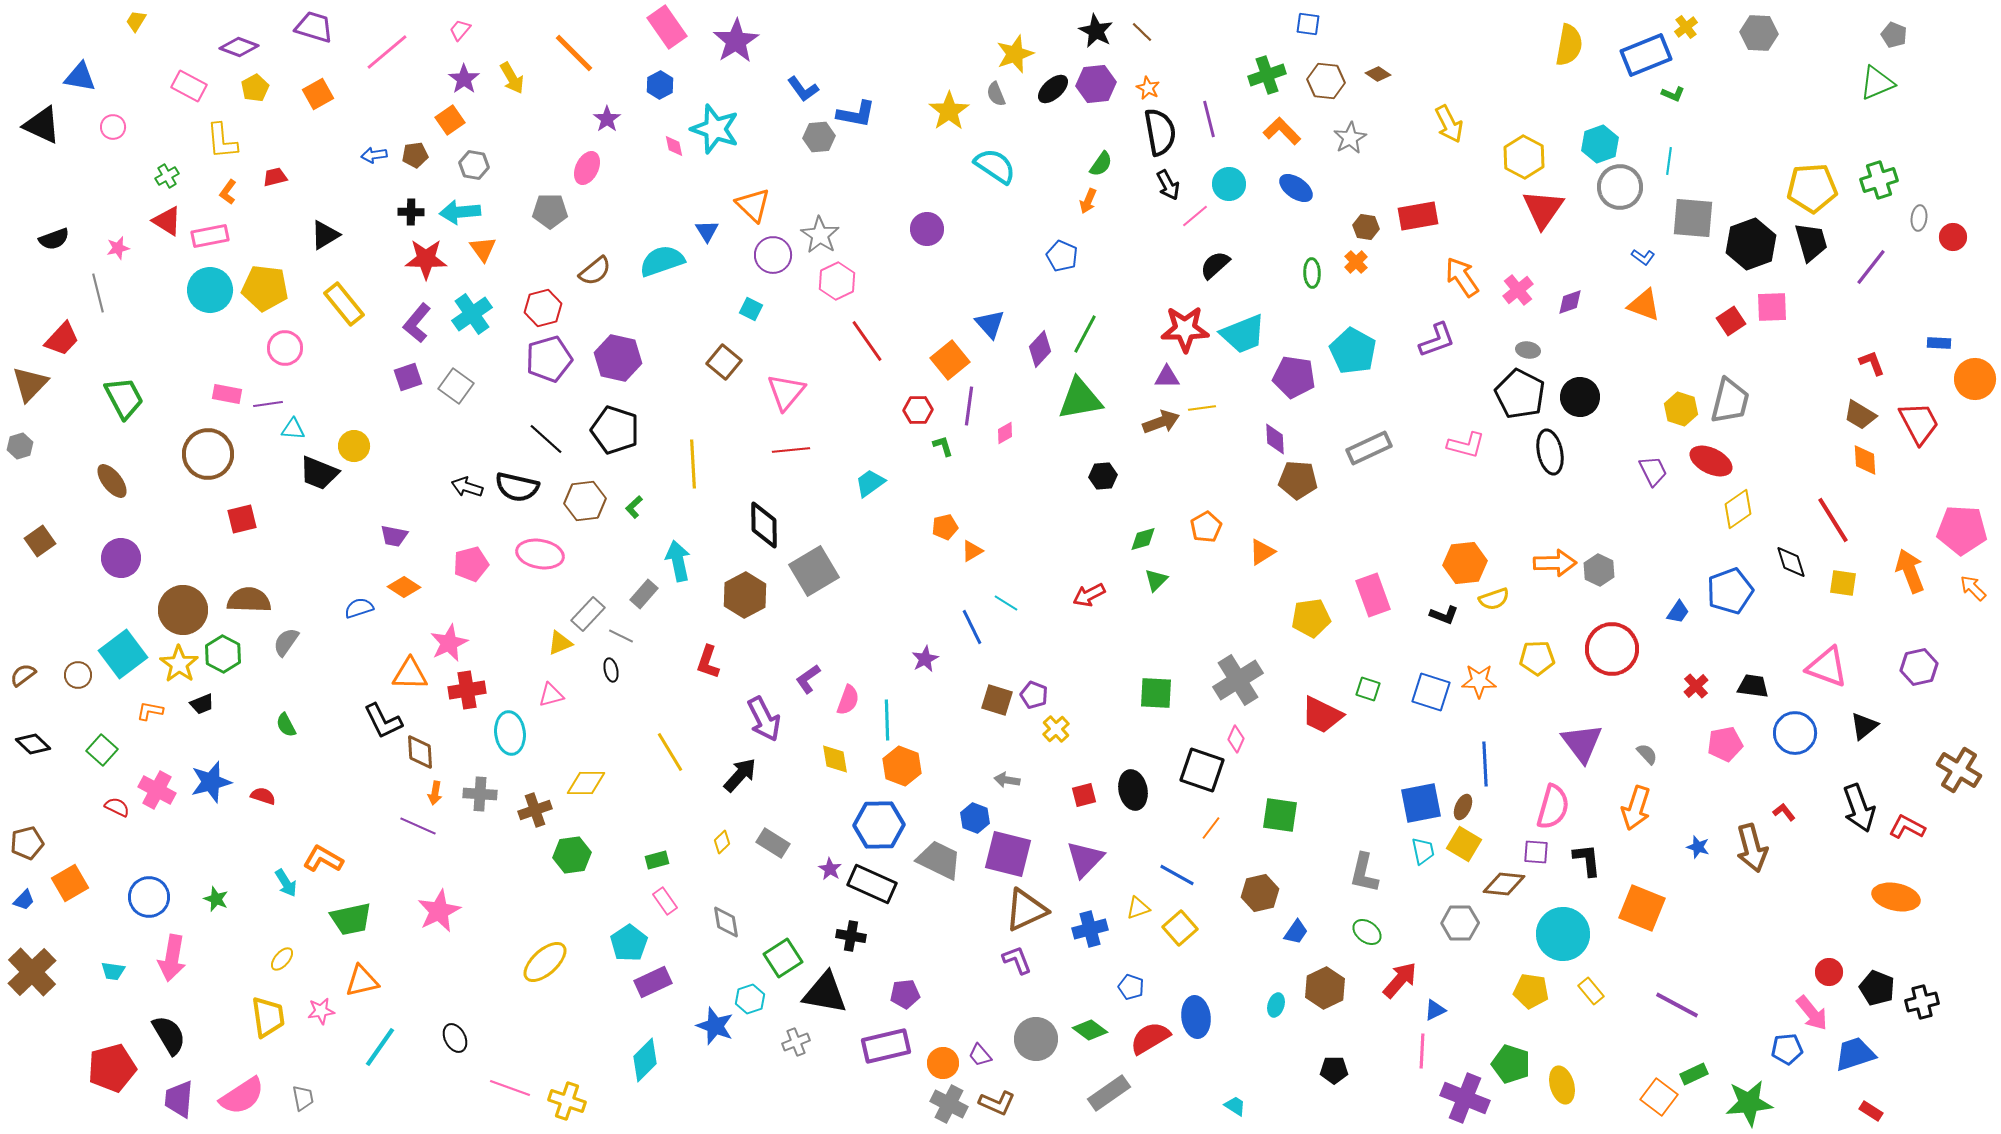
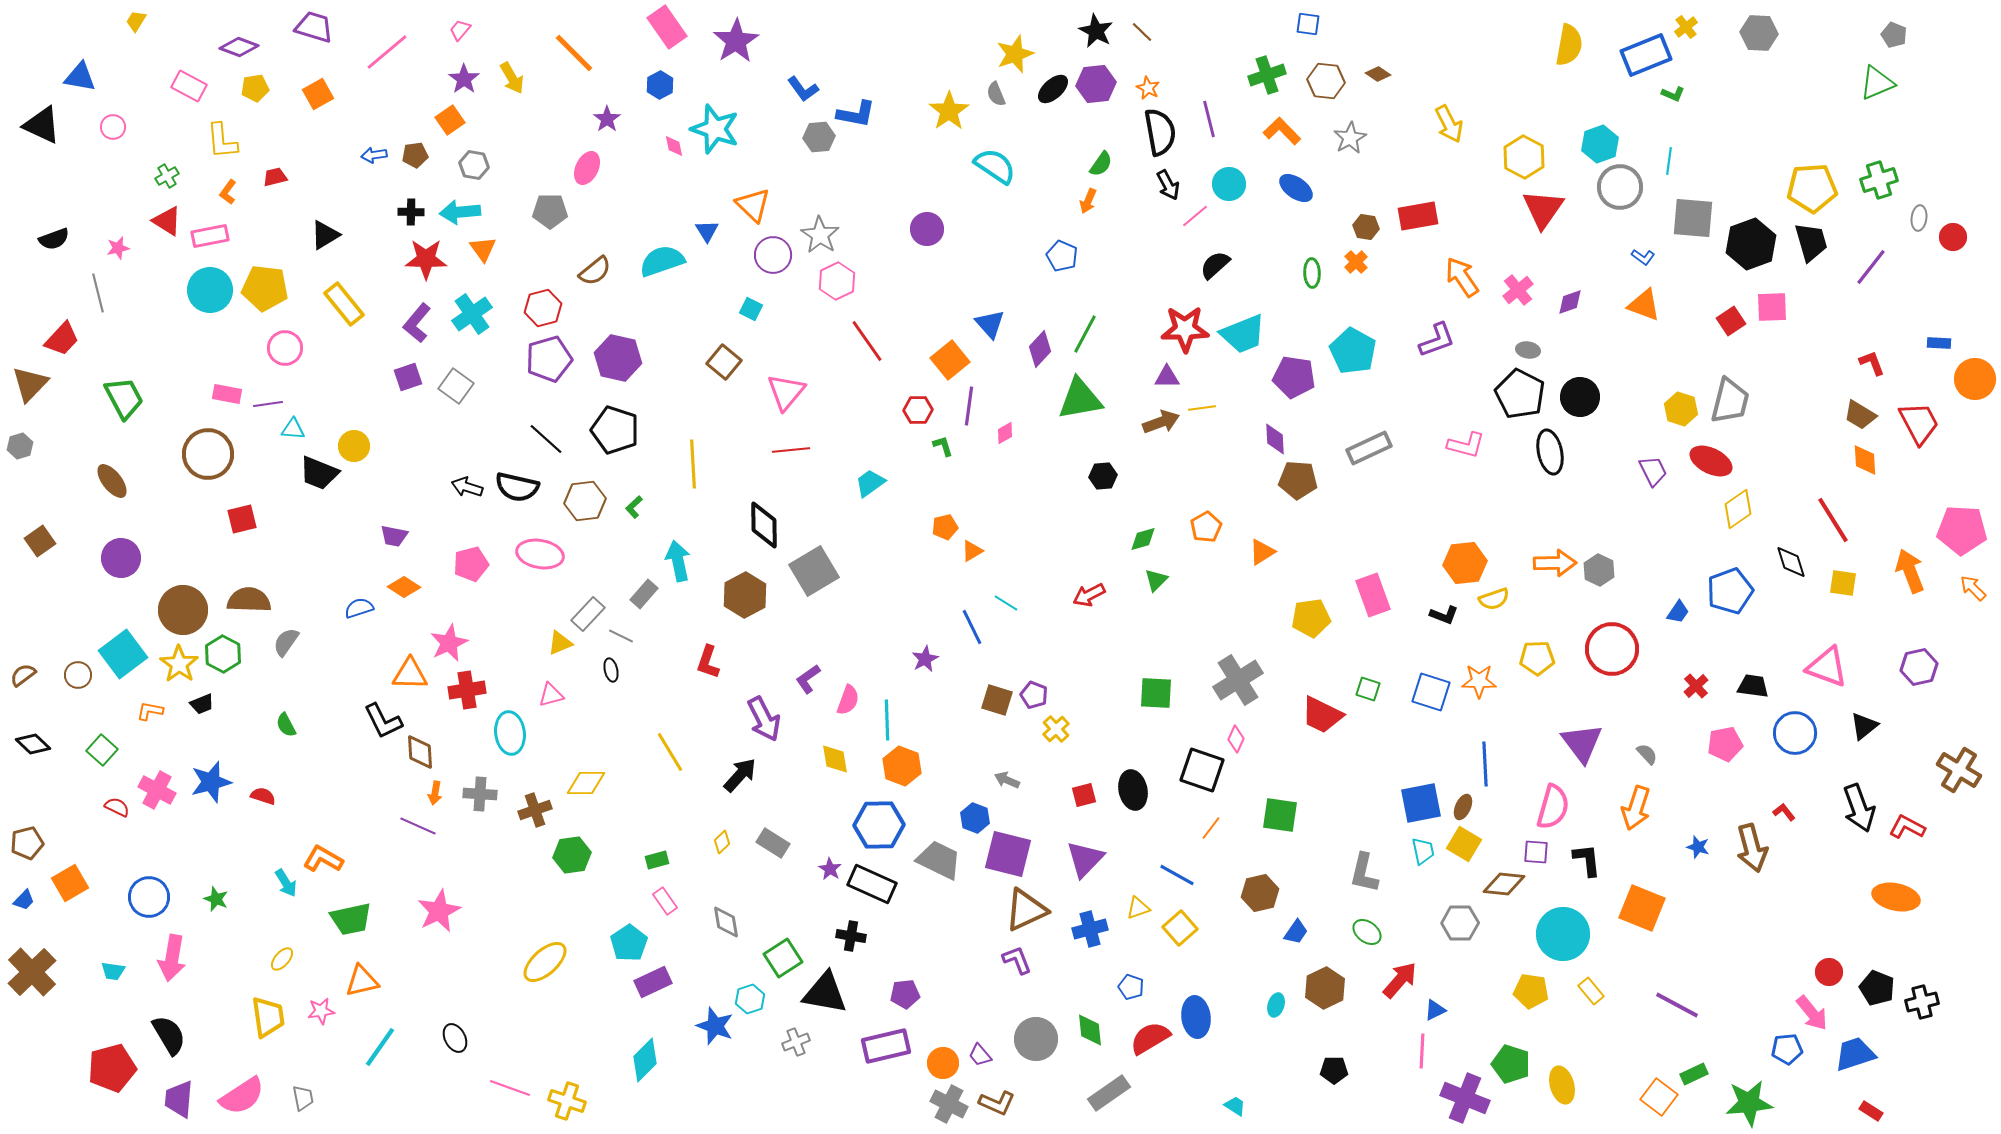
yellow pentagon at (255, 88): rotated 20 degrees clockwise
gray arrow at (1007, 780): rotated 15 degrees clockwise
green diamond at (1090, 1030): rotated 48 degrees clockwise
